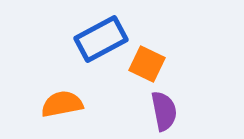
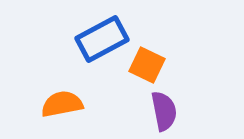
blue rectangle: moved 1 px right
orange square: moved 1 px down
